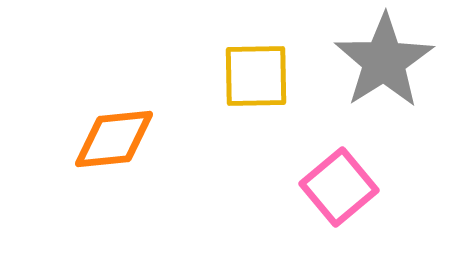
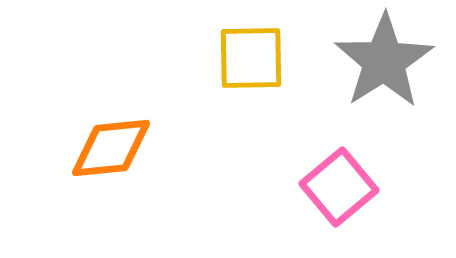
yellow square: moved 5 px left, 18 px up
orange diamond: moved 3 px left, 9 px down
